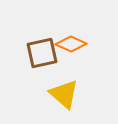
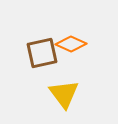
yellow triangle: rotated 12 degrees clockwise
